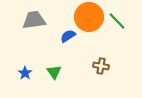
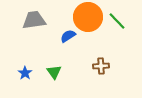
orange circle: moved 1 px left
brown cross: rotated 14 degrees counterclockwise
